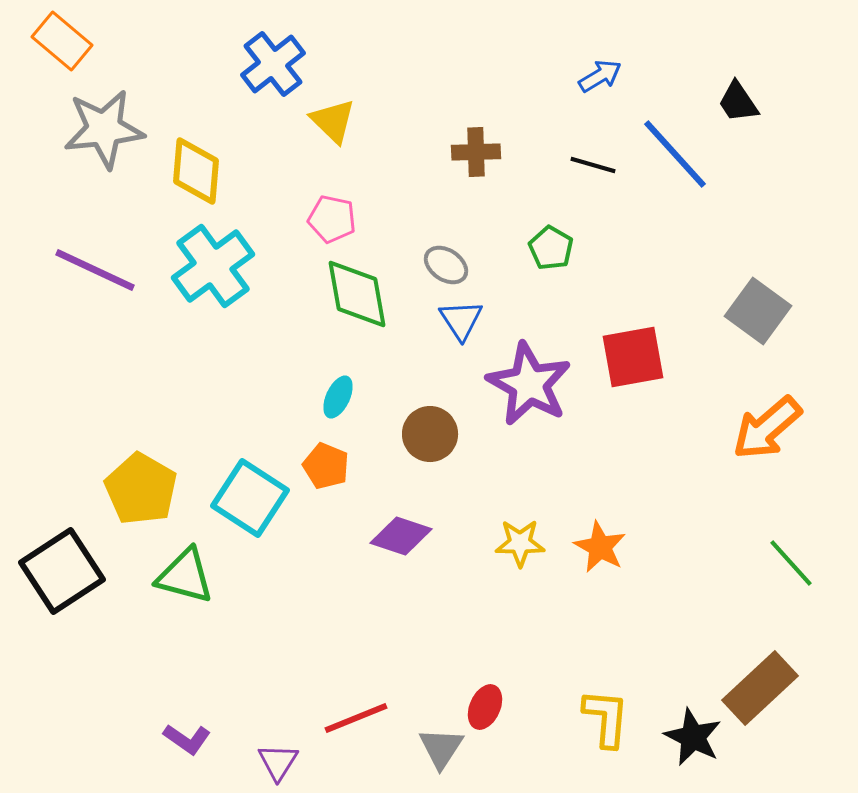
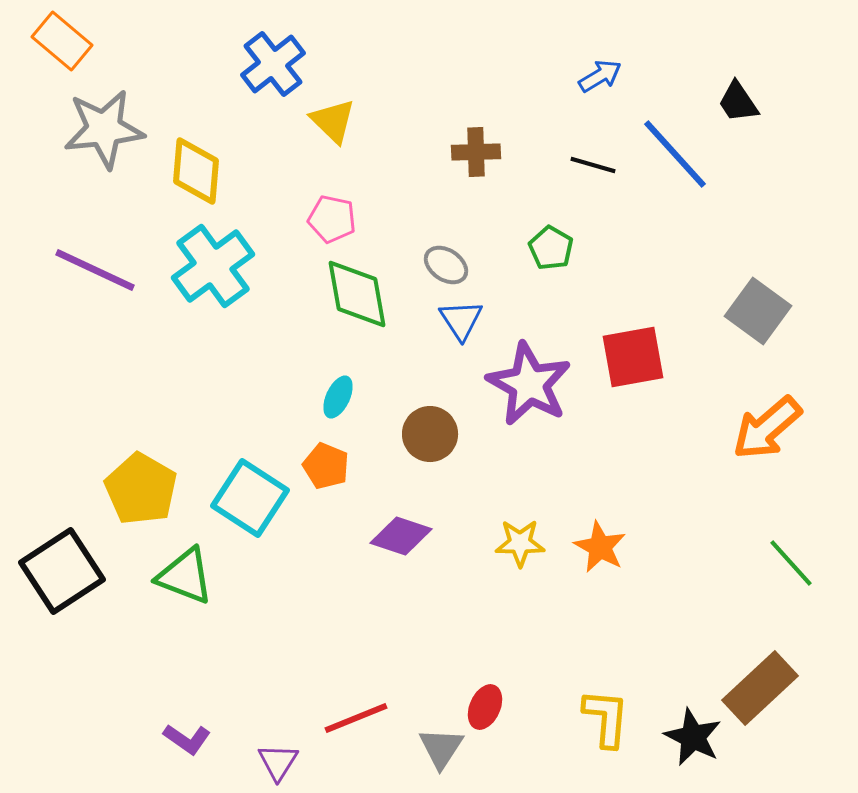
green triangle: rotated 6 degrees clockwise
